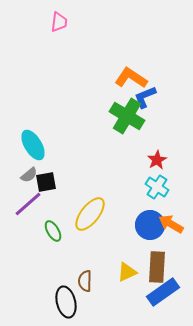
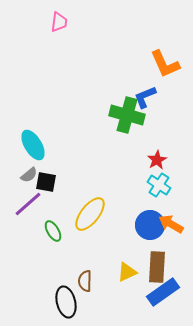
orange L-shape: moved 34 px right, 14 px up; rotated 148 degrees counterclockwise
green cross: moved 1 px up; rotated 16 degrees counterclockwise
black square: rotated 20 degrees clockwise
cyan cross: moved 2 px right, 2 px up
